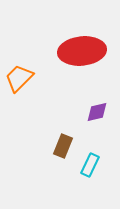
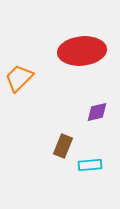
cyan rectangle: rotated 60 degrees clockwise
